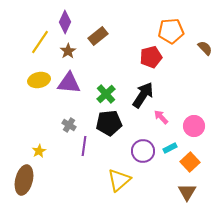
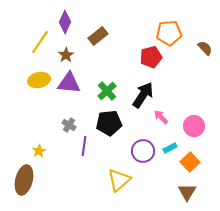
orange pentagon: moved 2 px left, 2 px down
brown star: moved 2 px left, 4 px down
green cross: moved 1 px right, 3 px up
